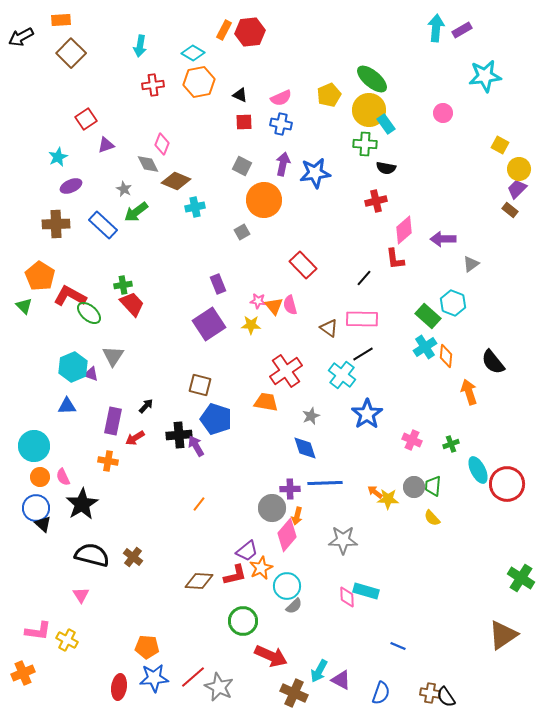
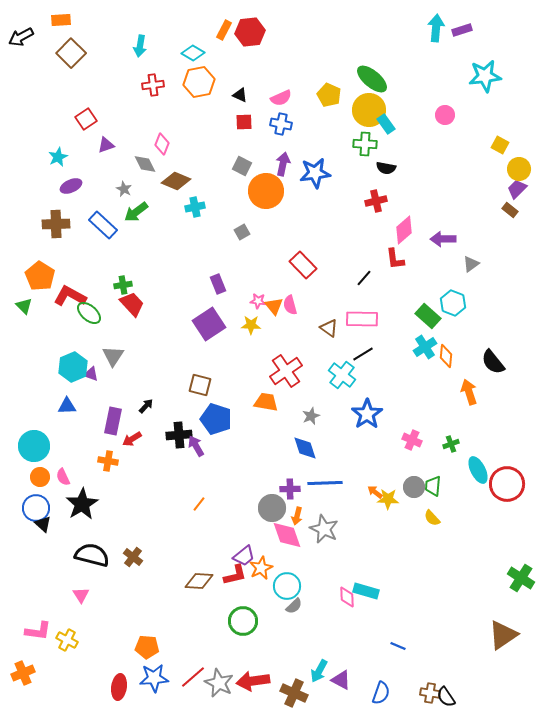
purple rectangle at (462, 30): rotated 12 degrees clockwise
yellow pentagon at (329, 95): rotated 25 degrees counterclockwise
pink circle at (443, 113): moved 2 px right, 2 px down
gray diamond at (148, 164): moved 3 px left
orange circle at (264, 200): moved 2 px right, 9 px up
red arrow at (135, 438): moved 3 px left, 1 px down
pink diamond at (287, 535): rotated 60 degrees counterclockwise
gray star at (343, 540): moved 19 px left, 11 px up; rotated 24 degrees clockwise
purple trapezoid at (247, 551): moved 3 px left, 5 px down
red arrow at (271, 656): moved 18 px left, 25 px down; rotated 148 degrees clockwise
gray star at (219, 687): moved 4 px up
